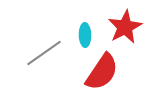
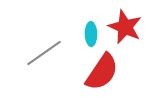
red star: rotated 20 degrees counterclockwise
cyan ellipse: moved 6 px right, 1 px up
